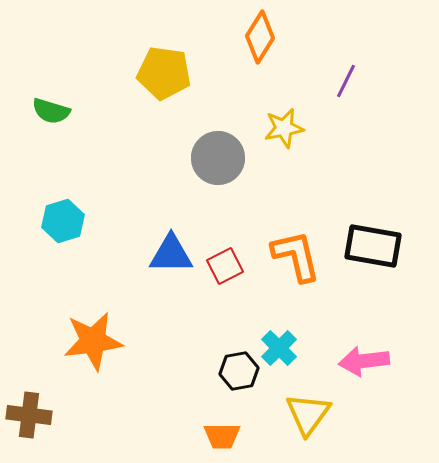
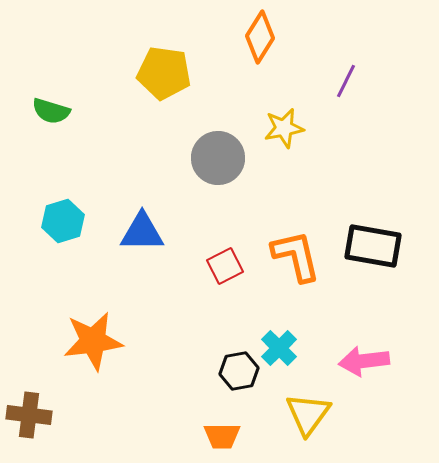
blue triangle: moved 29 px left, 22 px up
